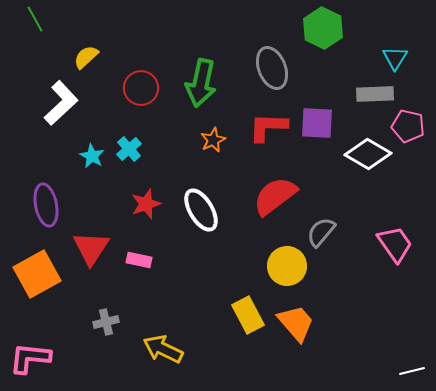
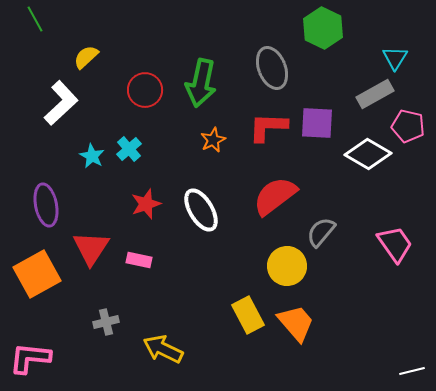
red circle: moved 4 px right, 2 px down
gray rectangle: rotated 27 degrees counterclockwise
